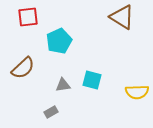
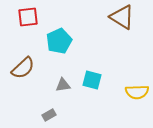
gray rectangle: moved 2 px left, 3 px down
